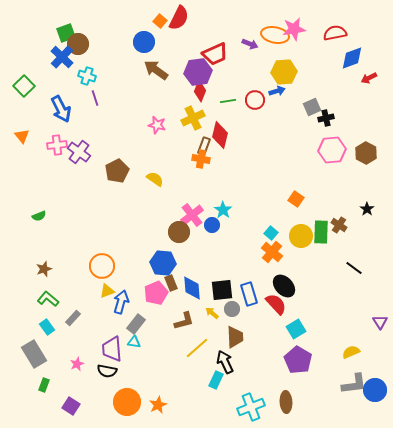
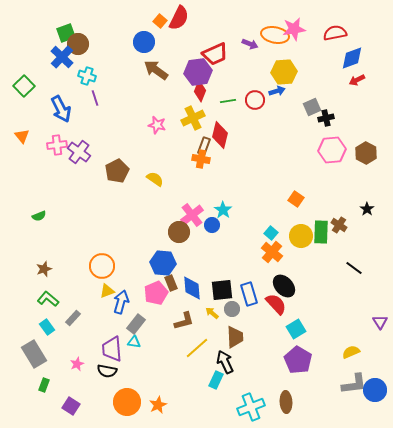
red arrow at (369, 78): moved 12 px left, 2 px down
